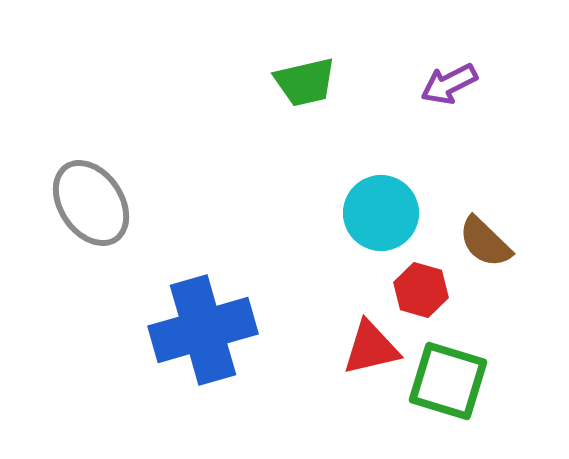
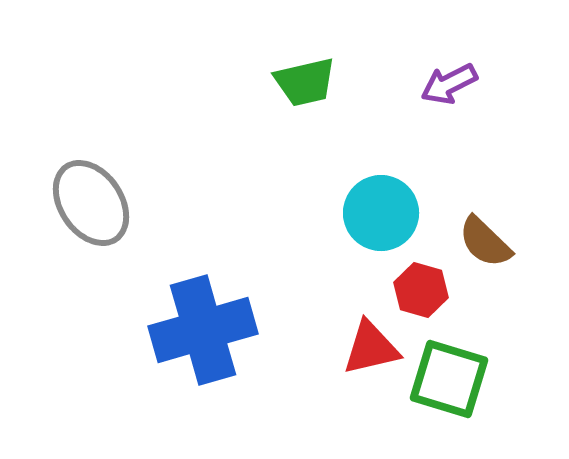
green square: moved 1 px right, 2 px up
